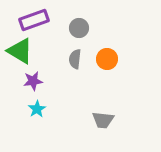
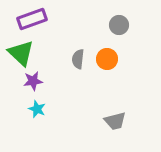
purple rectangle: moved 2 px left, 1 px up
gray circle: moved 40 px right, 3 px up
green triangle: moved 1 px right, 2 px down; rotated 12 degrees clockwise
gray semicircle: moved 3 px right
cyan star: rotated 18 degrees counterclockwise
gray trapezoid: moved 12 px right, 1 px down; rotated 20 degrees counterclockwise
